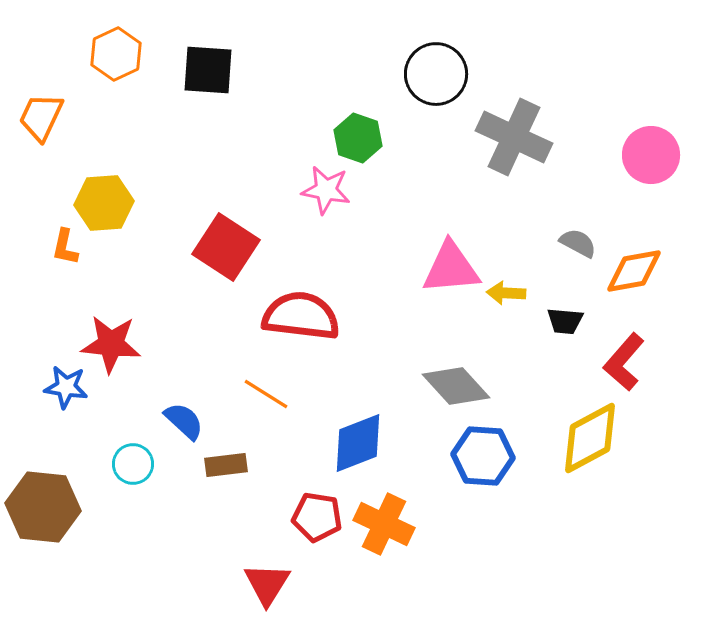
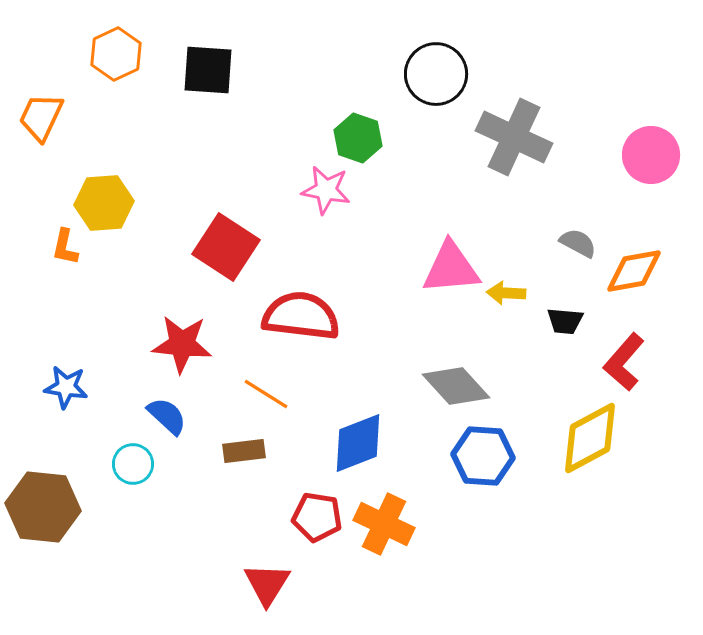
red star: moved 71 px right
blue semicircle: moved 17 px left, 5 px up
brown rectangle: moved 18 px right, 14 px up
